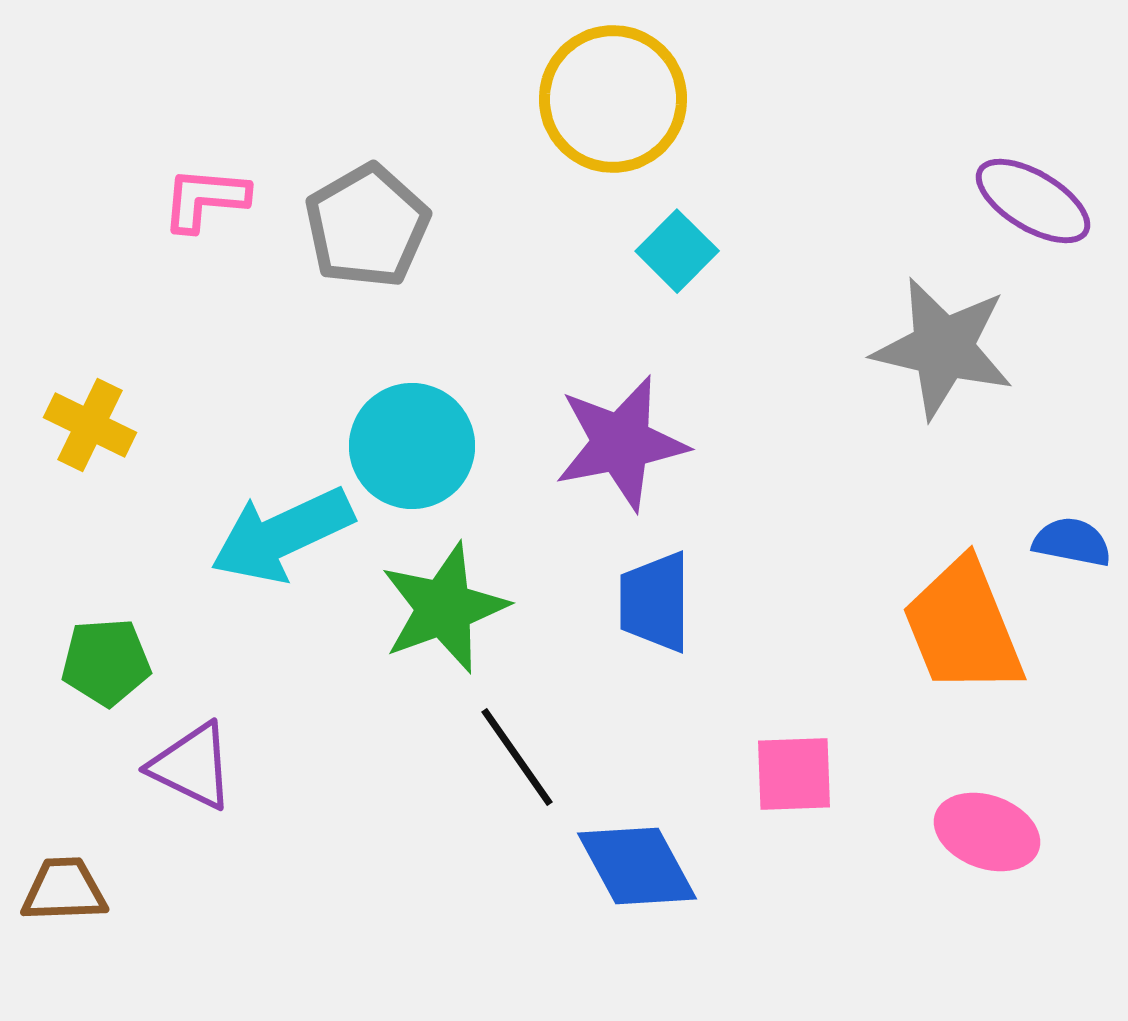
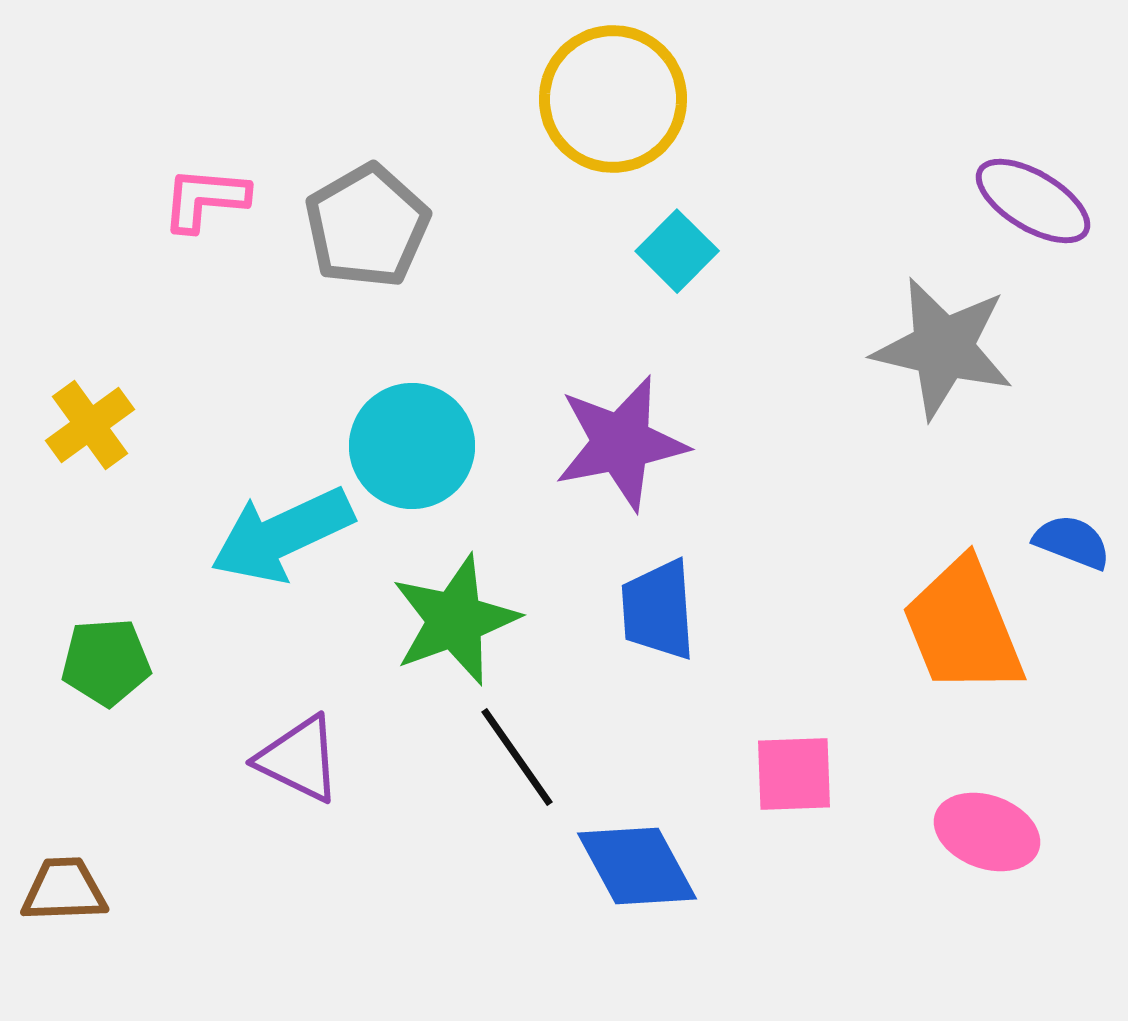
yellow cross: rotated 28 degrees clockwise
blue semicircle: rotated 10 degrees clockwise
blue trapezoid: moved 3 px right, 8 px down; rotated 4 degrees counterclockwise
green star: moved 11 px right, 12 px down
purple triangle: moved 107 px right, 7 px up
